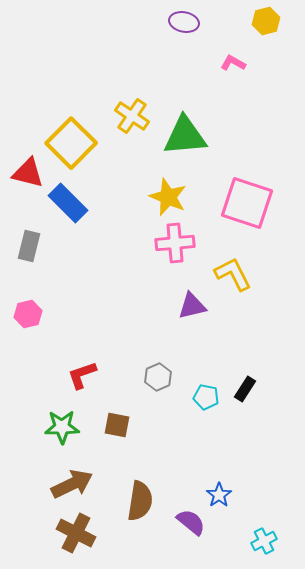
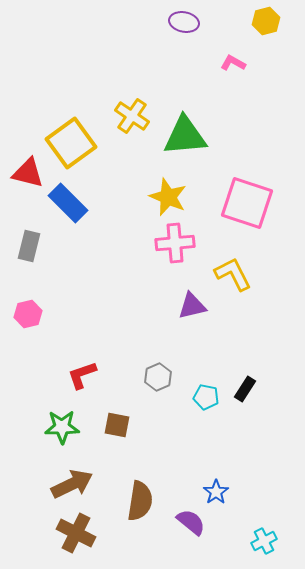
yellow square: rotated 9 degrees clockwise
blue star: moved 3 px left, 3 px up
